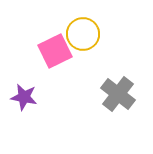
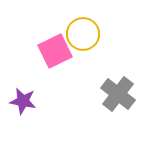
purple star: moved 1 px left, 4 px down
